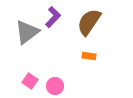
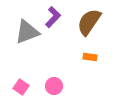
gray triangle: rotated 16 degrees clockwise
orange rectangle: moved 1 px right, 1 px down
pink square: moved 9 px left, 6 px down
pink circle: moved 1 px left
